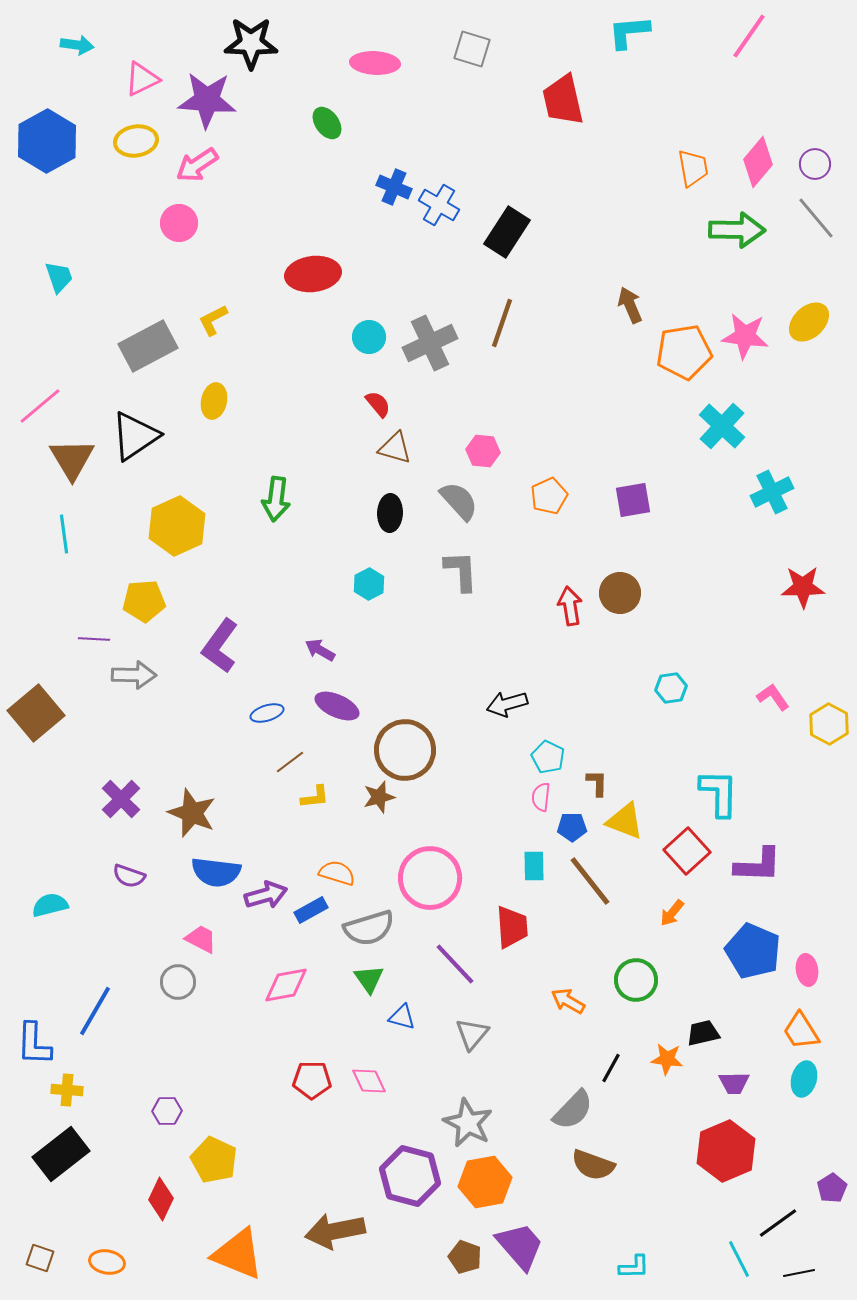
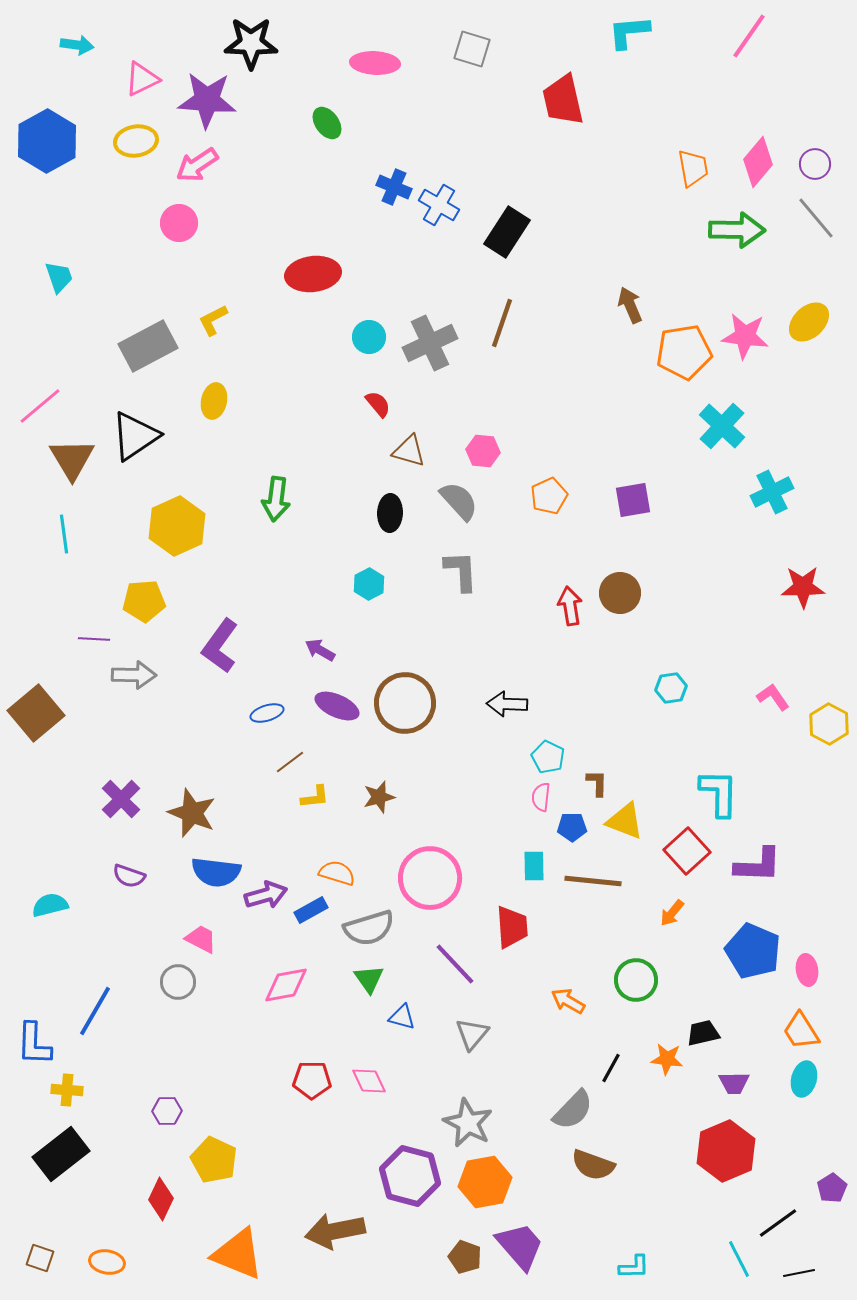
brown triangle at (395, 448): moved 14 px right, 3 px down
black arrow at (507, 704): rotated 18 degrees clockwise
brown circle at (405, 750): moved 47 px up
brown line at (590, 881): moved 3 px right; rotated 46 degrees counterclockwise
